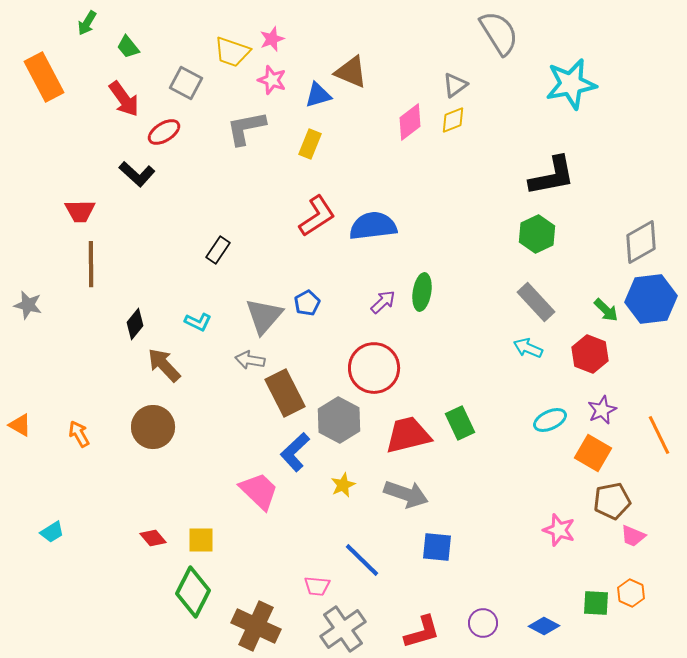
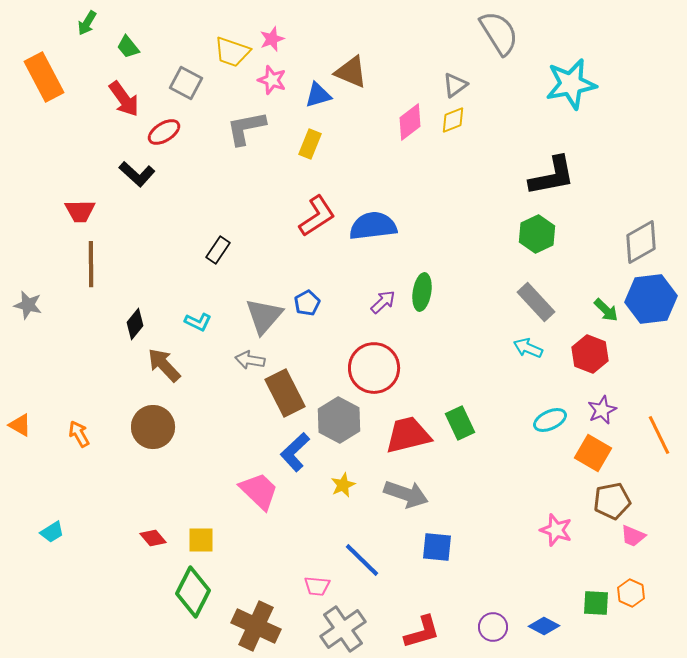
pink star at (559, 530): moved 3 px left
purple circle at (483, 623): moved 10 px right, 4 px down
